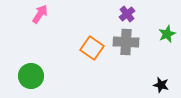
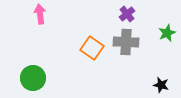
pink arrow: rotated 42 degrees counterclockwise
green star: moved 1 px up
green circle: moved 2 px right, 2 px down
